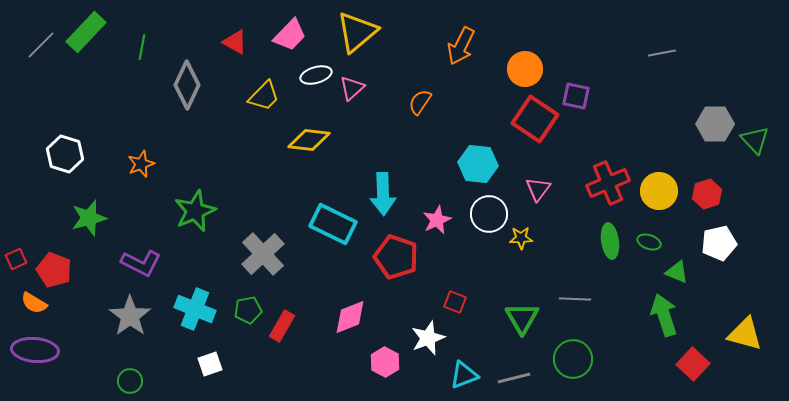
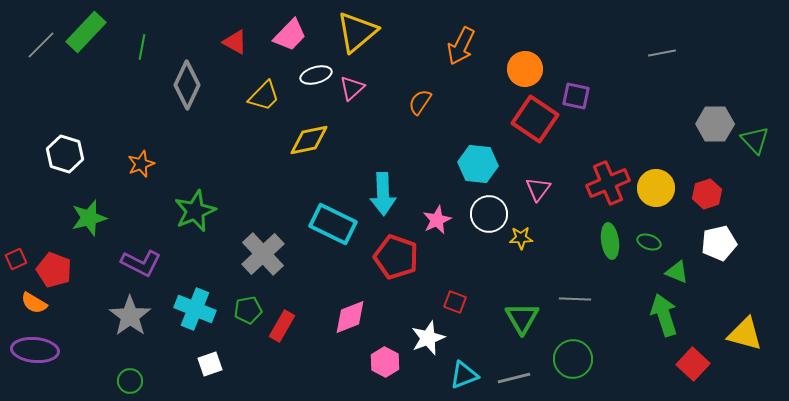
yellow diamond at (309, 140): rotated 18 degrees counterclockwise
yellow circle at (659, 191): moved 3 px left, 3 px up
